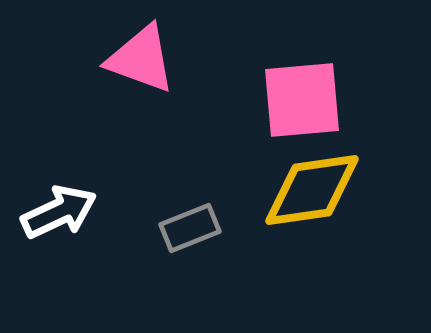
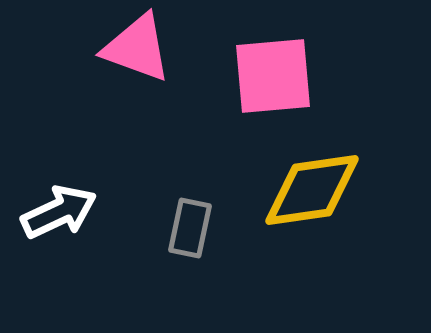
pink triangle: moved 4 px left, 11 px up
pink square: moved 29 px left, 24 px up
gray rectangle: rotated 56 degrees counterclockwise
